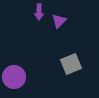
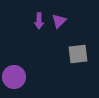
purple arrow: moved 9 px down
gray square: moved 7 px right, 10 px up; rotated 15 degrees clockwise
